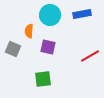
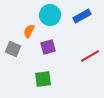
blue rectangle: moved 2 px down; rotated 18 degrees counterclockwise
orange semicircle: rotated 24 degrees clockwise
purple square: rotated 28 degrees counterclockwise
